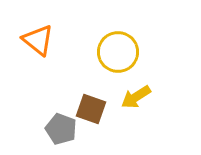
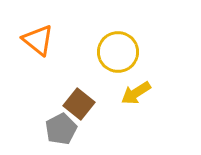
yellow arrow: moved 4 px up
brown square: moved 12 px left, 5 px up; rotated 20 degrees clockwise
gray pentagon: rotated 24 degrees clockwise
